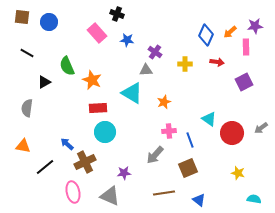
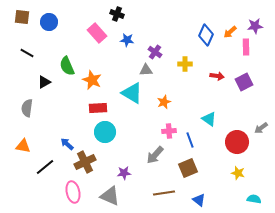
red arrow at (217, 62): moved 14 px down
red circle at (232, 133): moved 5 px right, 9 px down
